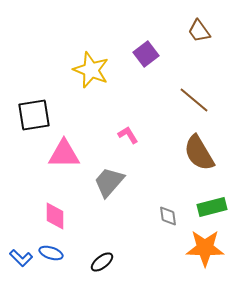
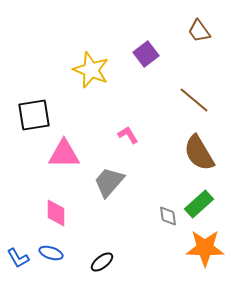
green rectangle: moved 13 px left, 3 px up; rotated 28 degrees counterclockwise
pink diamond: moved 1 px right, 3 px up
blue L-shape: moved 3 px left; rotated 15 degrees clockwise
